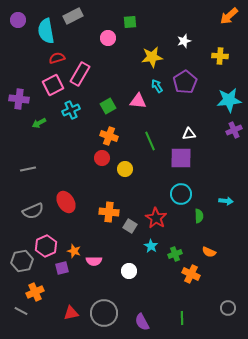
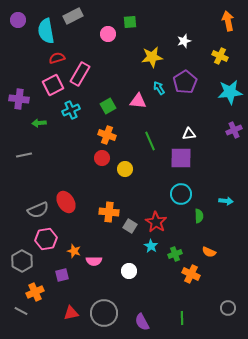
orange arrow at (229, 16): moved 1 px left, 5 px down; rotated 120 degrees clockwise
pink circle at (108, 38): moved 4 px up
yellow cross at (220, 56): rotated 21 degrees clockwise
cyan arrow at (157, 86): moved 2 px right, 2 px down
cyan star at (229, 100): moved 1 px right, 8 px up
green arrow at (39, 123): rotated 24 degrees clockwise
orange cross at (109, 136): moved 2 px left, 1 px up
gray line at (28, 169): moved 4 px left, 14 px up
gray semicircle at (33, 211): moved 5 px right, 1 px up
red star at (156, 218): moved 4 px down
pink hexagon at (46, 246): moved 7 px up; rotated 15 degrees clockwise
gray hexagon at (22, 261): rotated 20 degrees counterclockwise
purple square at (62, 268): moved 7 px down
